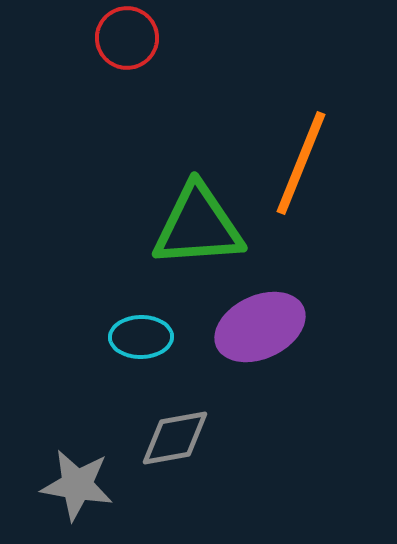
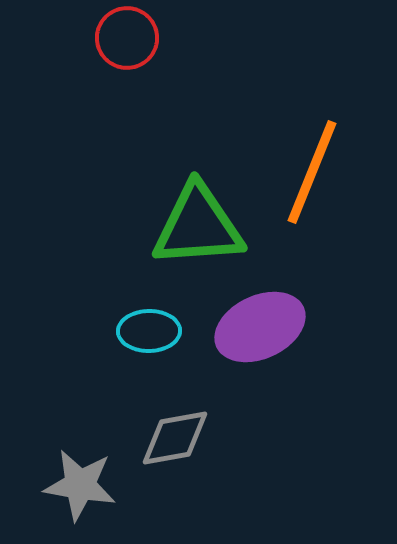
orange line: moved 11 px right, 9 px down
cyan ellipse: moved 8 px right, 6 px up
gray star: moved 3 px right
